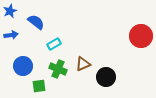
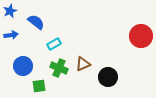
green cross: moved 1 px right, 1 px up
black circle: moved 2 px right
